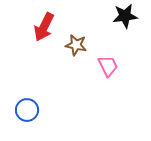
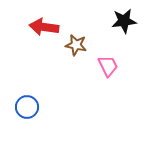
black star: moved 1 px left, 5 px down
red arrow: rotated 72 degrees clockwise
blue circle: moved 3 px up
